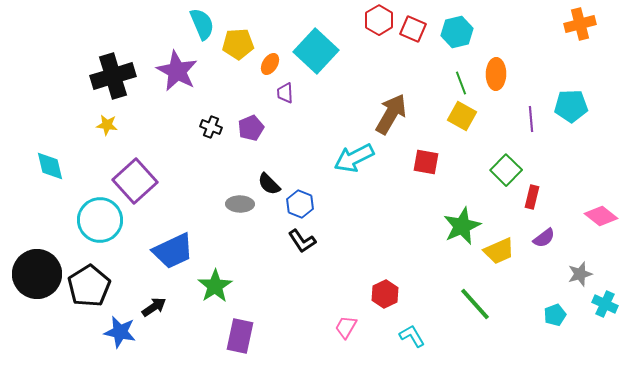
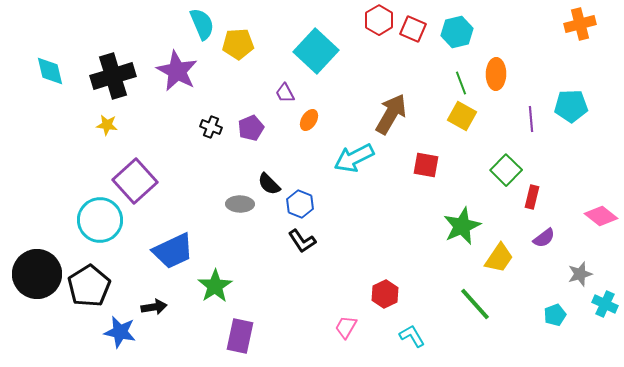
orange ellipse at (270, 64): moved 39 px right, 56 px down
purple trapezoid at (285, 93): rotated 25 degrees counterclockwise
red square at (426, 162): moved 3 px down
cyan diamond at (50, 166): moved 95 px up
yellow trapezoid at (499, 251): moved 7 px down; rotated 32 degrees counterclockwise
black arrow at (154, 307): rotated 25 degrees clockwise
